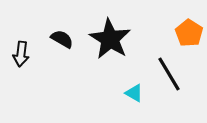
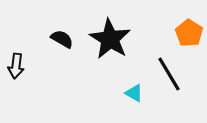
black arrow: moved 5 px left, 12 px down
